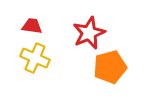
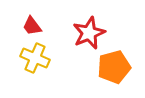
red trapezoid: rotated 135 degrees counterclockwise
orange pentagon: moved 4 px right
